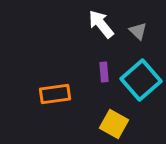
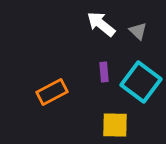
white arrow: rotated 12 degrees counterclockwise
cyan square: moved 2 px down; rotated 12 degrees counterclockwise
orange rectangle: moved 3 px left, 2 px up; rotated 20 degrees counterclockwise
yellow square: moved 1 px right, 1 px down; rotated 28 degrees counterclockwise
